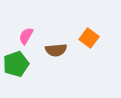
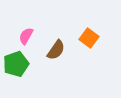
brown semicircle: rotated 50 degrees counterclockwise
